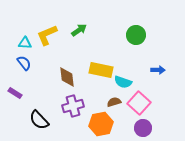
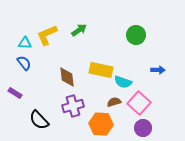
orange hexagon: rotated 15 degrees clockwise
